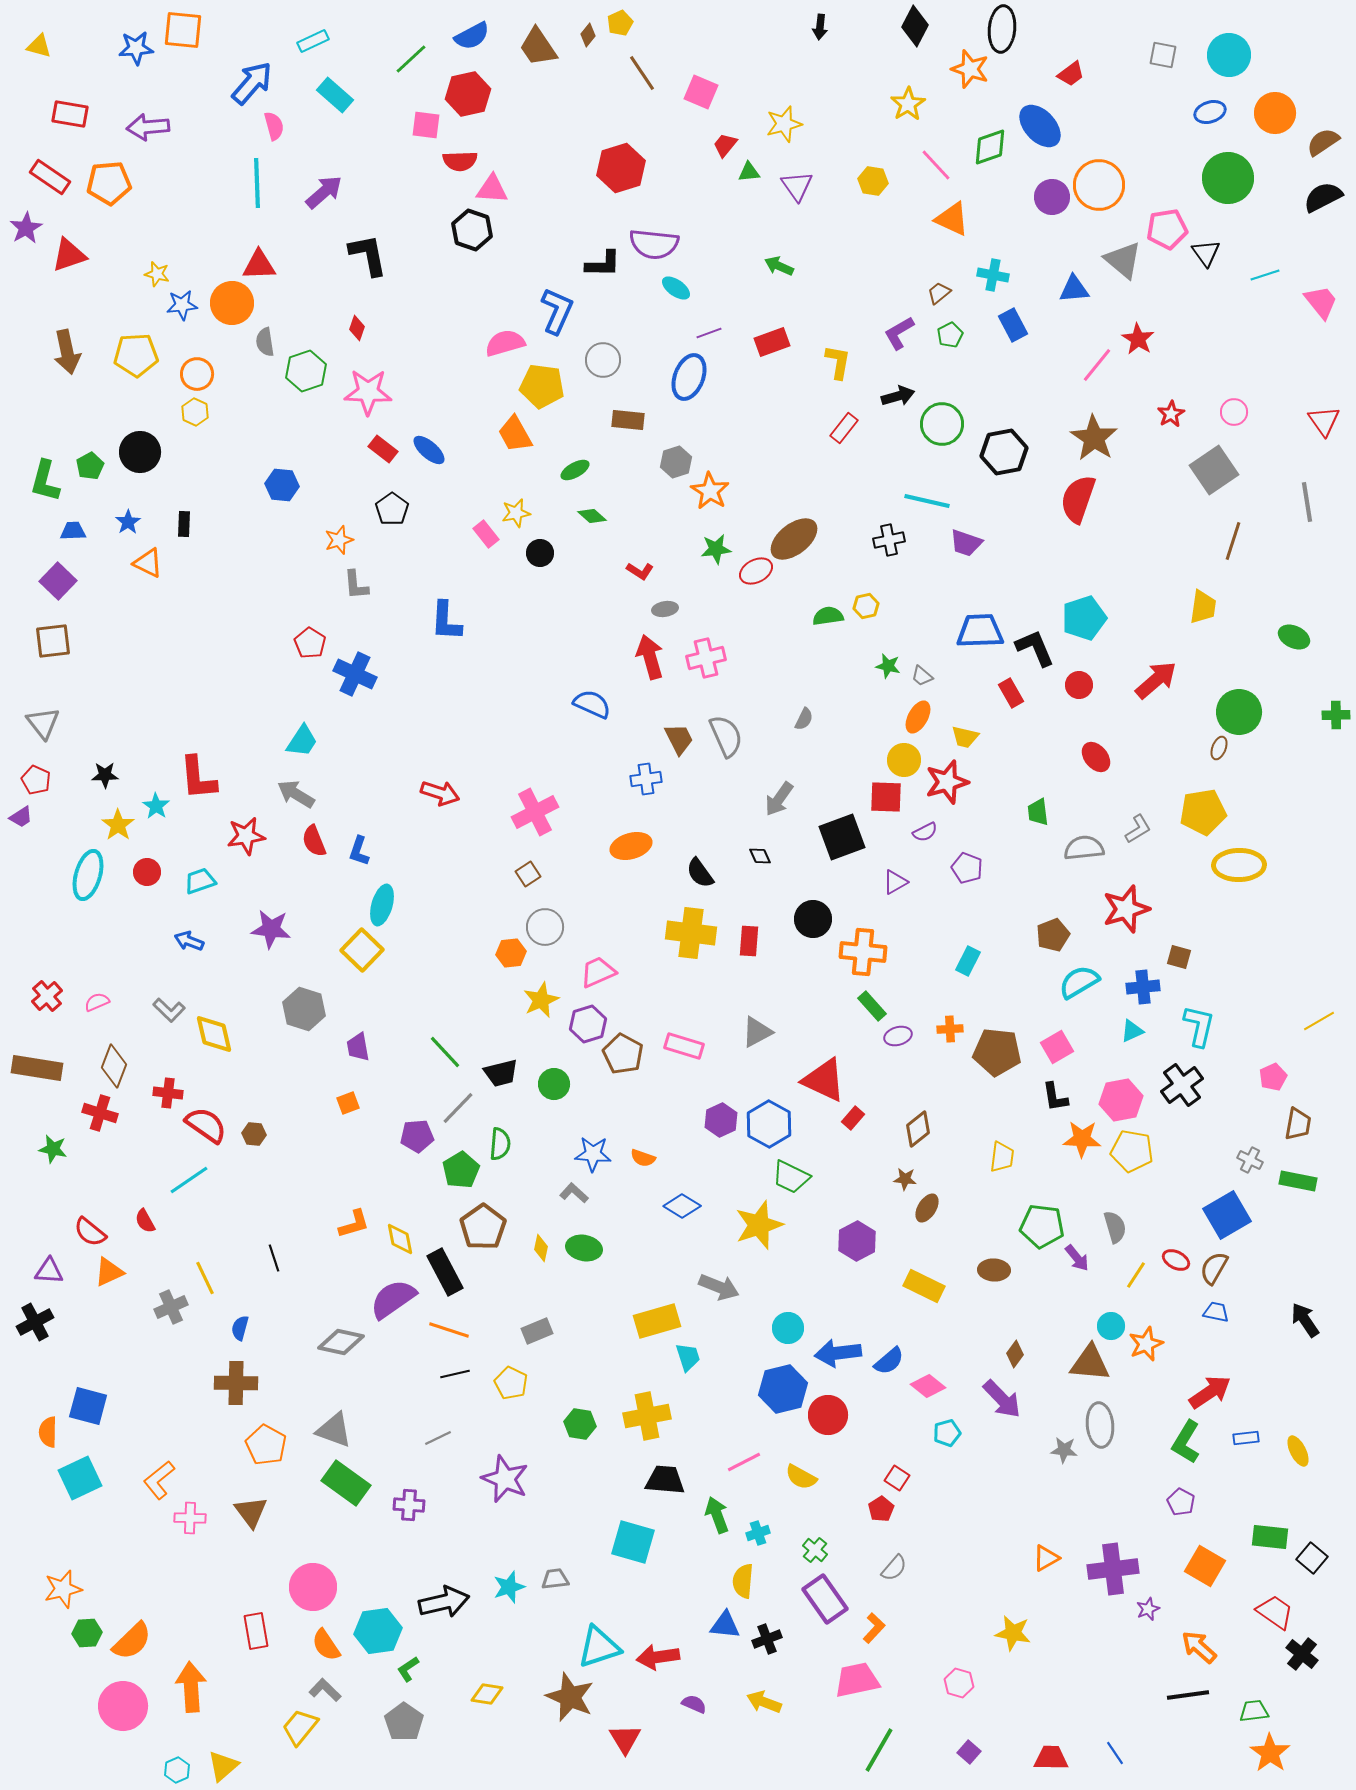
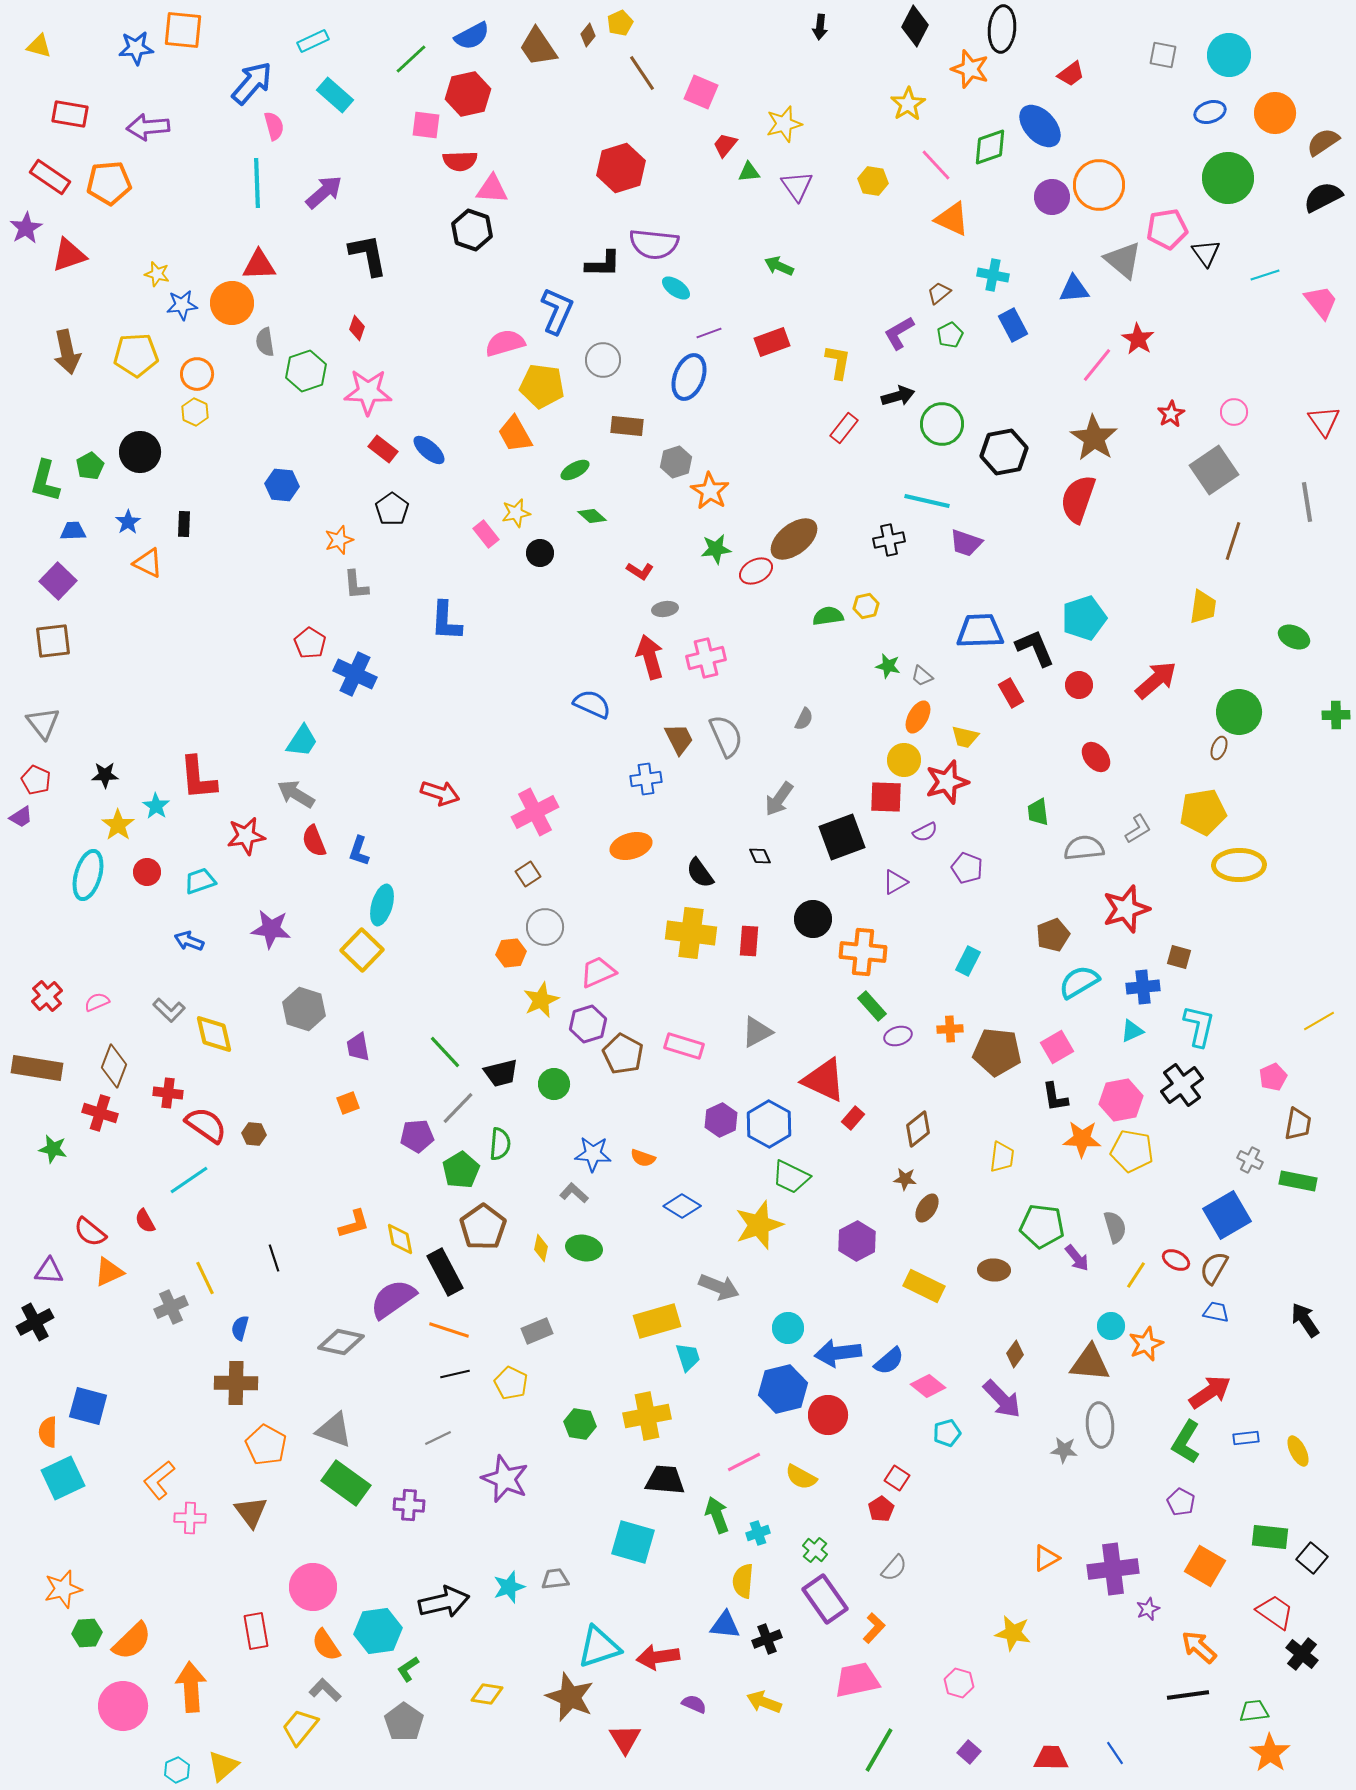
brown rectangle at (628, 420): moved 1 px left, 6 px down
cyan square at (80, 1478): moved 17 px left
